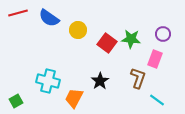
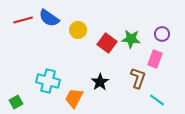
red line: moved 5 px right, 7 px down
purple circle: moved 1 px left
black star: moved 1 px down
green square: moved 1 px down
